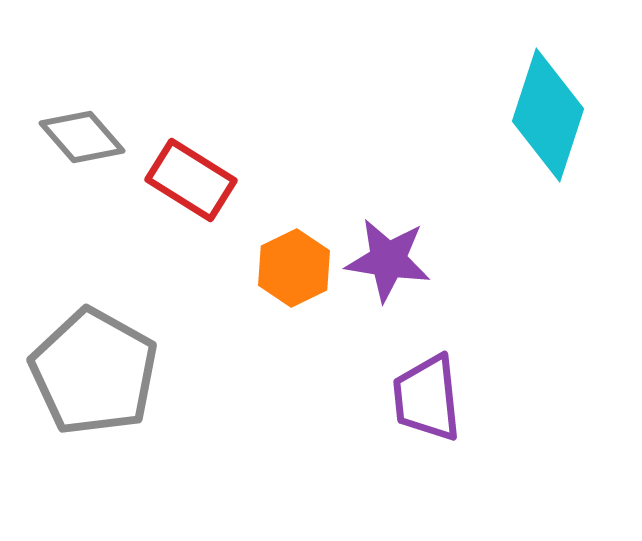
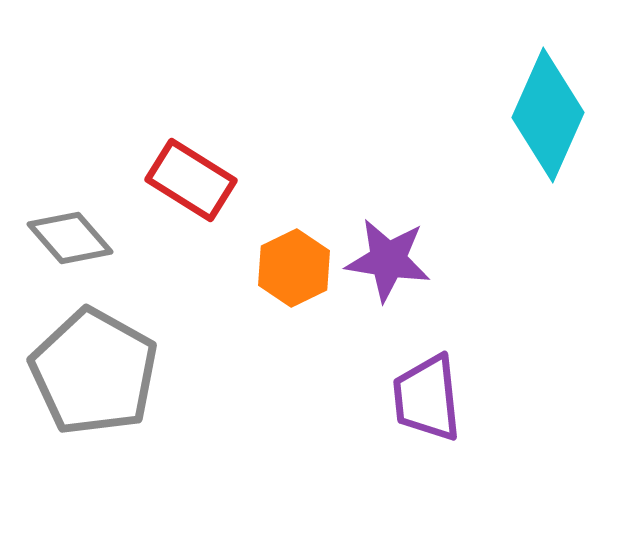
cyan diamond: rotated 6 degrees clockwise
gray diamond: moved 12 px left, 101 px down
